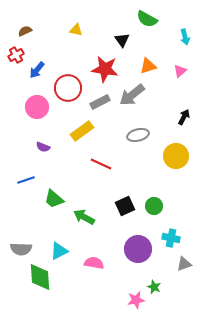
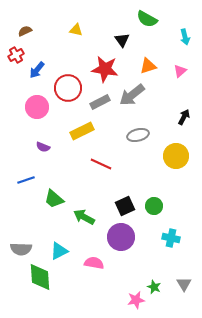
yellow rectangle: rotated 10 degrees clockwise
purple circle: moved 17 px left, 12 px up
gray triangle: moved 20 px down; rotated 42 degrees counterclockwise
